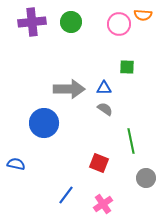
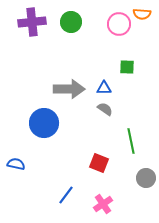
orange semicircle: moved 1 px left, 1 px up
